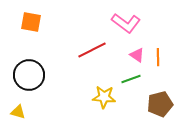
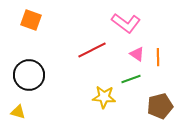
orange square: moved 2 px up; rotated 10 degrees clockwise
pink triangle: moved 1 px up
brown pentagon: moved 2 px down
